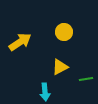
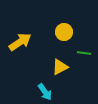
green line: moved 2 px left, 26 px up; rotated 16 degrees clockwise
cyan arrow: rotated 30 degrees counterclockwise
